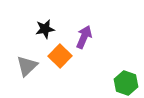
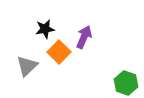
orange square: moved 1 px left, 4 px up
